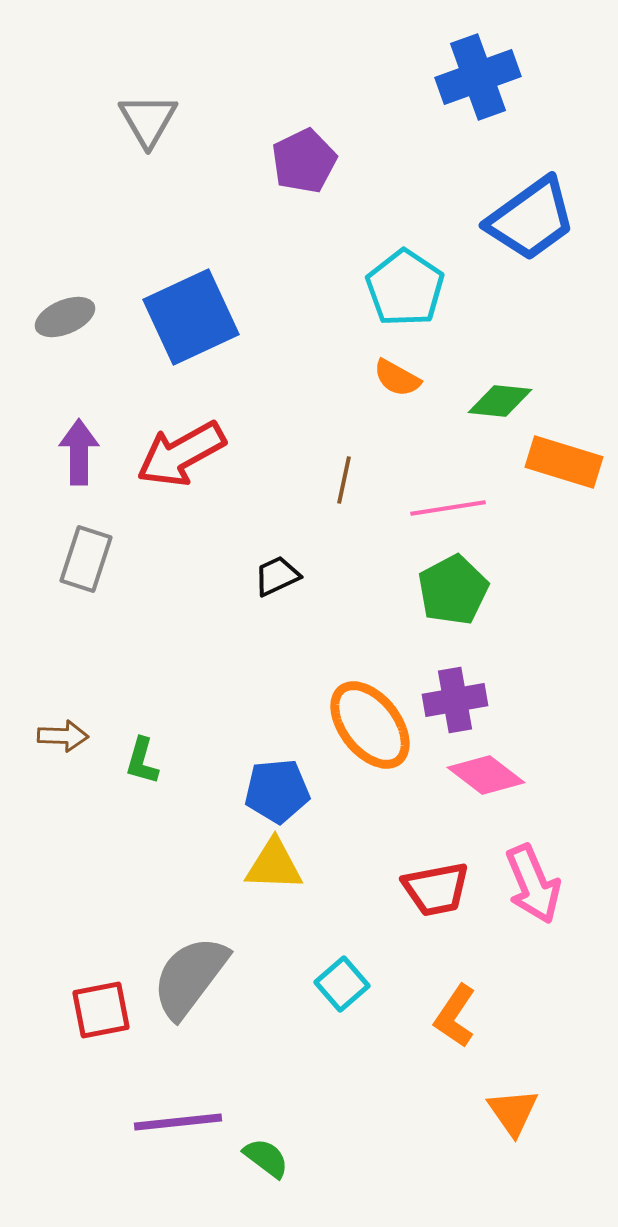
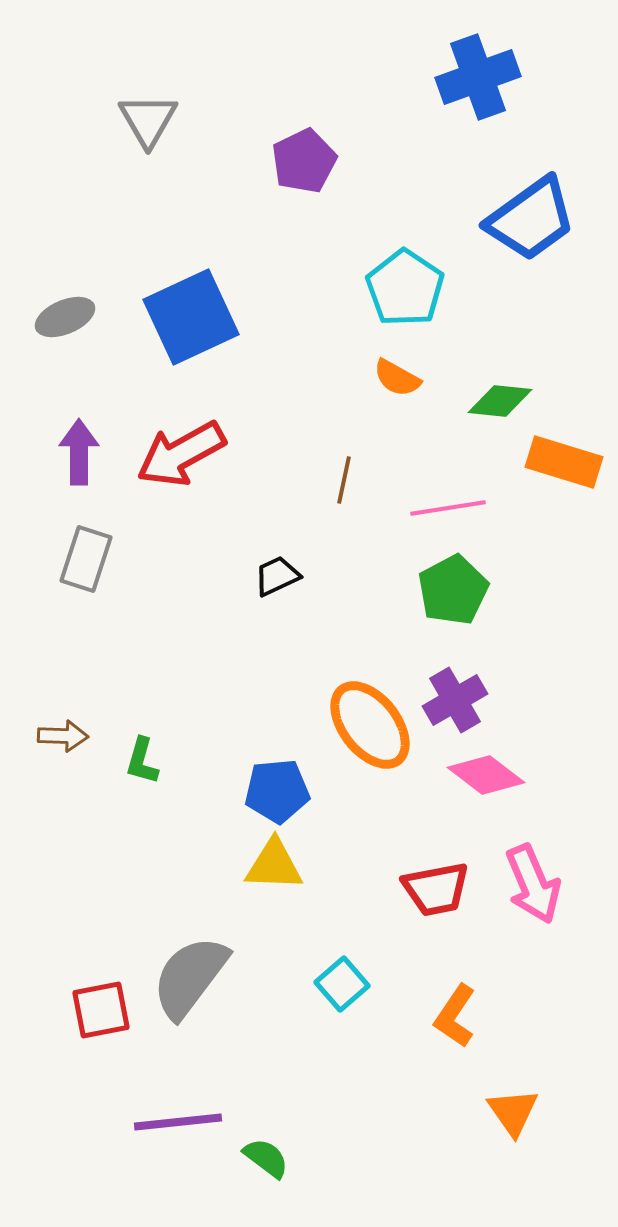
purple cross: rotated 20 degrees counterclockwise
